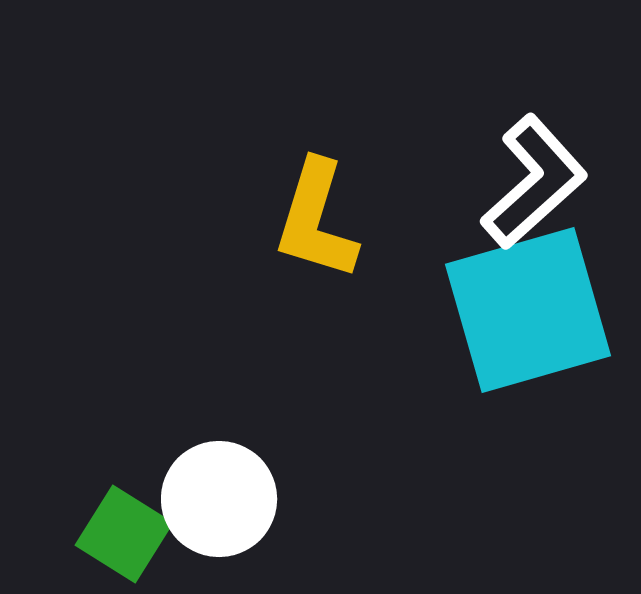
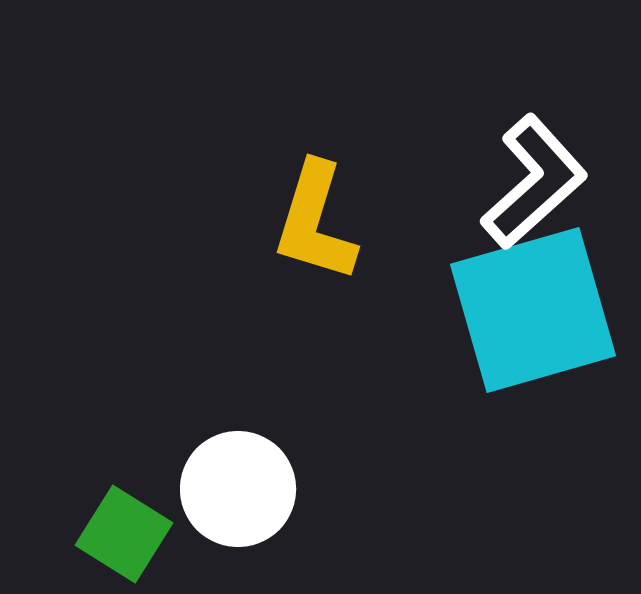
yellow L-shape: moved 1 px left, 2 px down
cyan square: moved 5 px right
white circle: moved 19 px right, 10 px up
